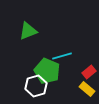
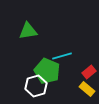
green triangle: rotated 12 degrees clockwise
